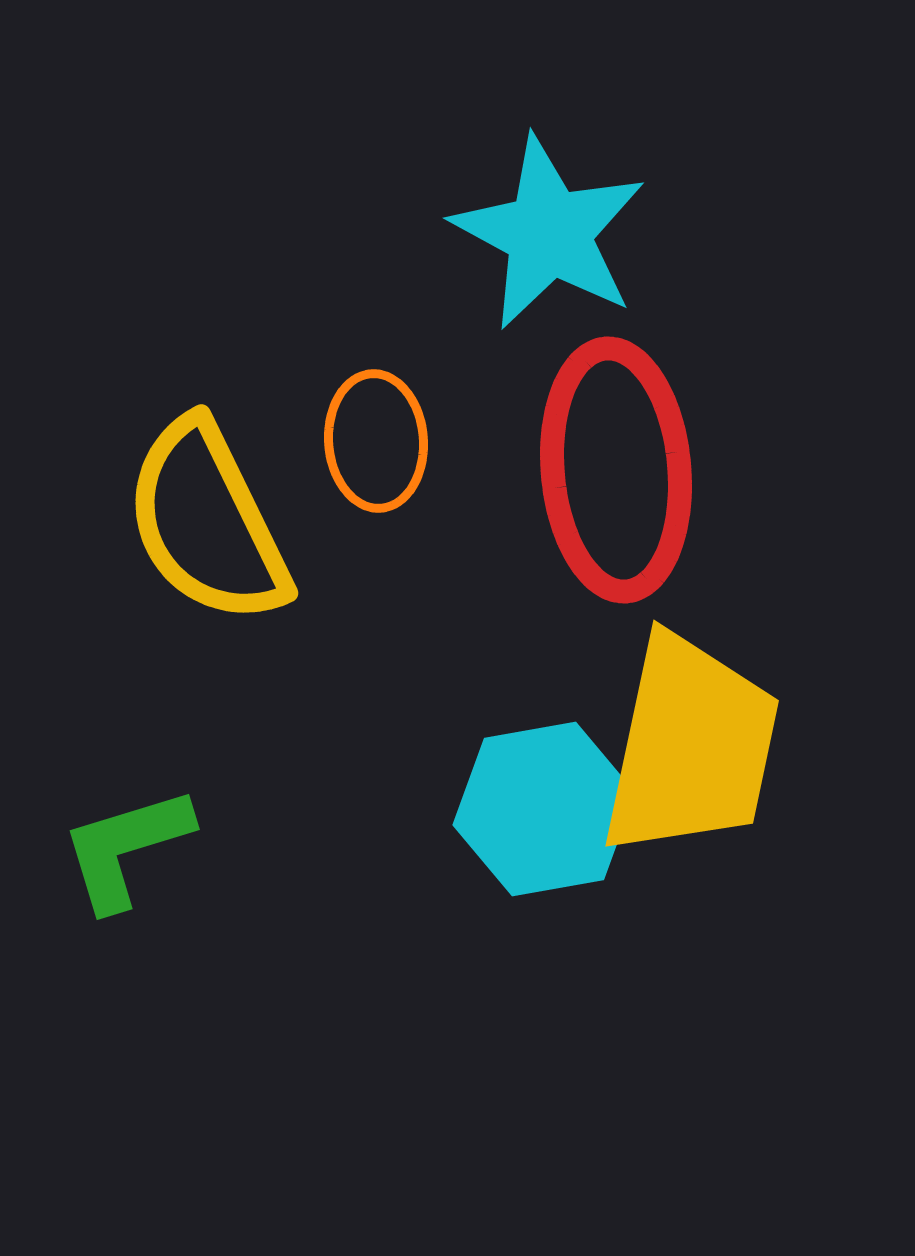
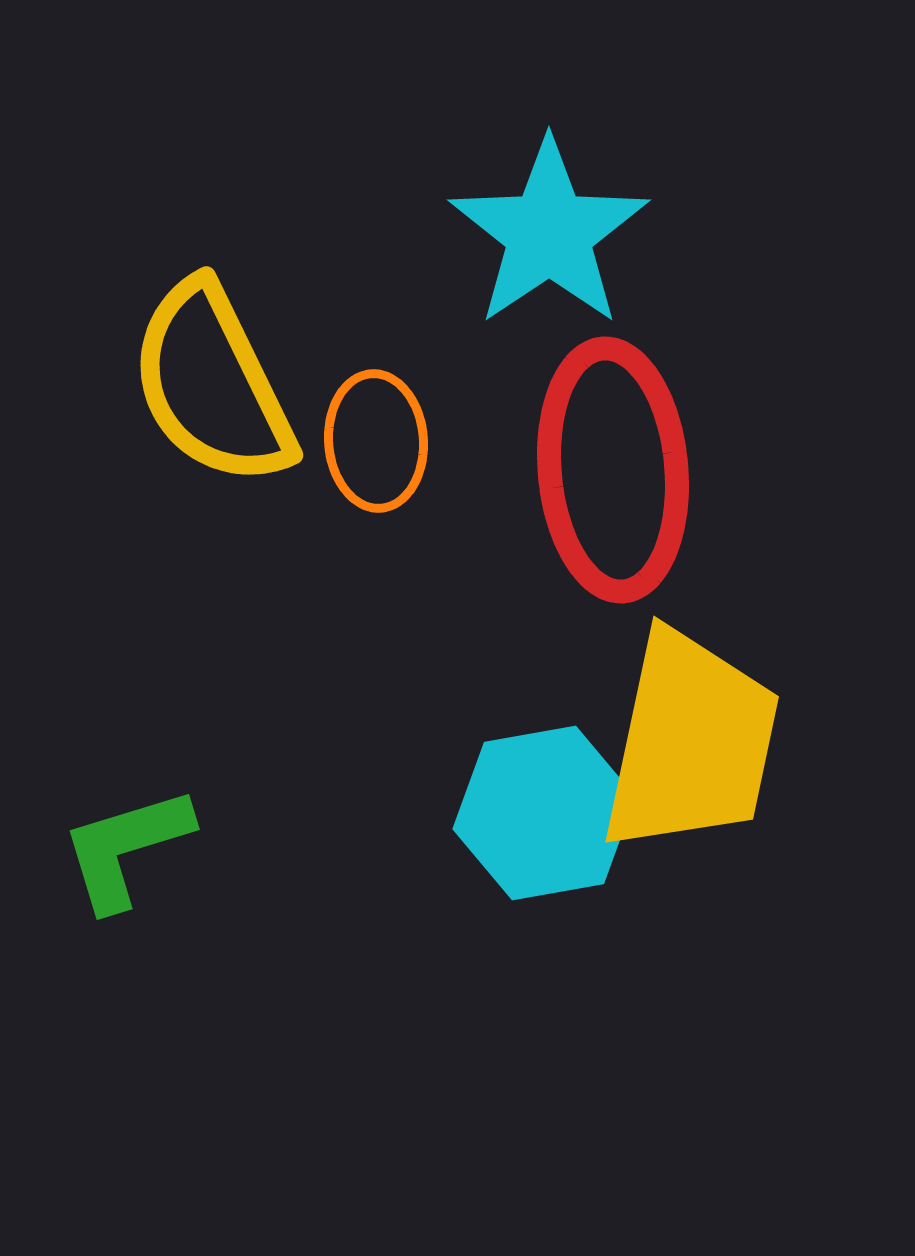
cyan star: rotated 10 degrees clockwise
red ellipse: moved 3 px left
yellow semicircle: moved 5 px right, 138 px up
yellow trapezoid: moved 4 px up
cyan hexagon: moved 4 px down
